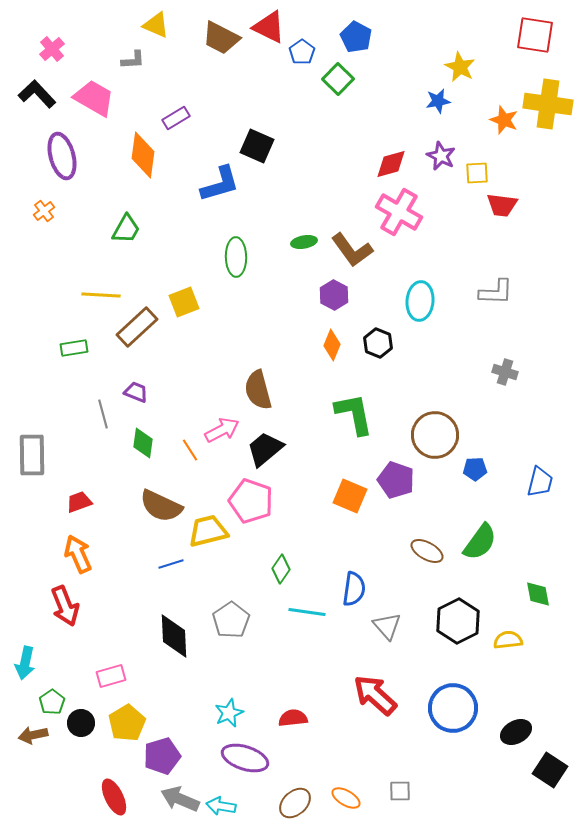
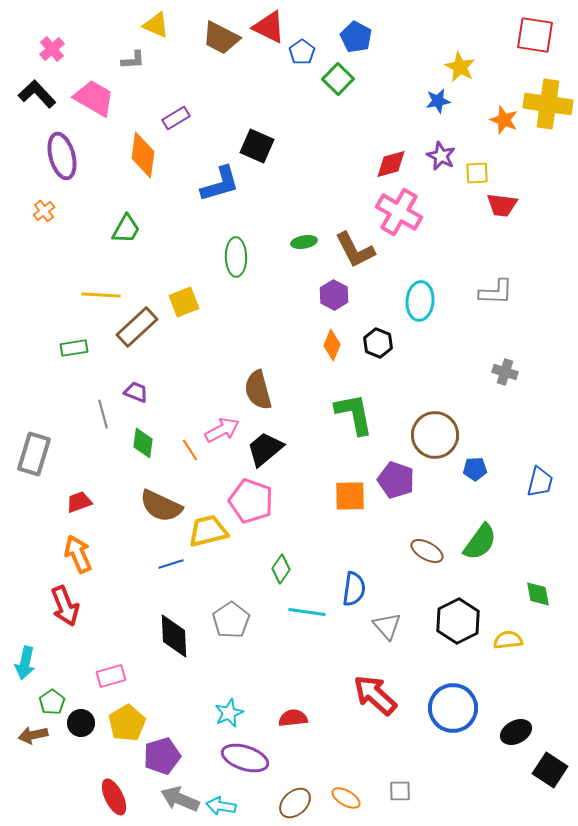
brown L-shape at (352, 250): moved 3 px right; rotated 9 degrees clockwise
gray rectangle at (32, 455): moved 2 px right, 1 px up; rotated 18 degrees clockwise
orange square at (350, 496): rotated 24 degrees counterclockwise
